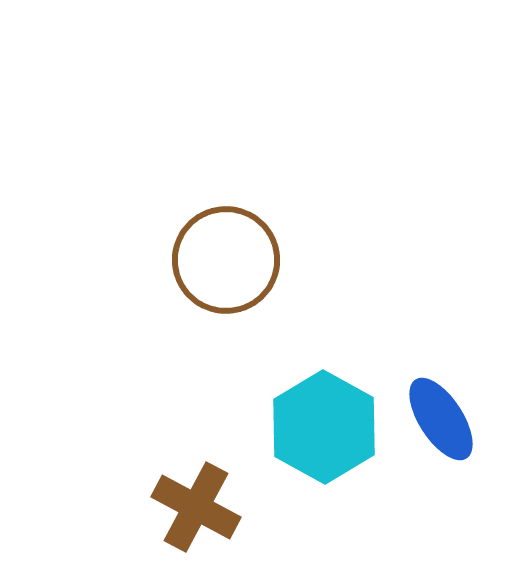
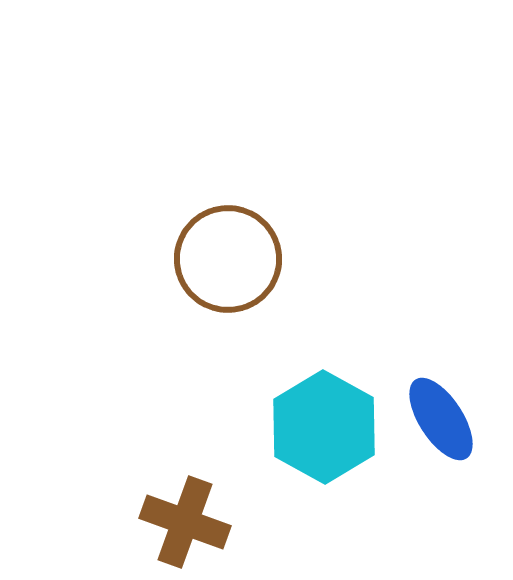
brown circle: moved 2 px right, 1 px up
brown cross: moved 11 px left, 15 px down; rotated 8 degrees counterclockwise
